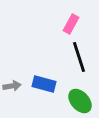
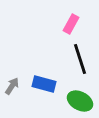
black line: moved 1 px right, 2 px down
gray arrow: rotated 48 degrees counterclockwise
green ellipse: rotated 20 degrees counterclockwise
